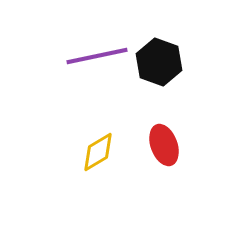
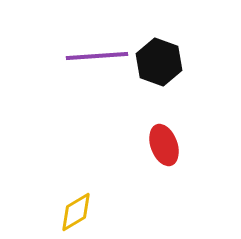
purple line: rotated 8 degrees clockwise
yellow diamond: moved 22 px left, 60 px down
